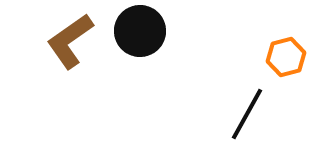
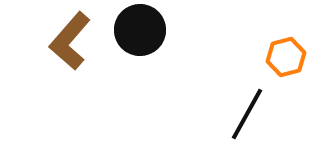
black circle: moved 1 px up
brown L-shape: rotated 14 degrees counterclockwise
